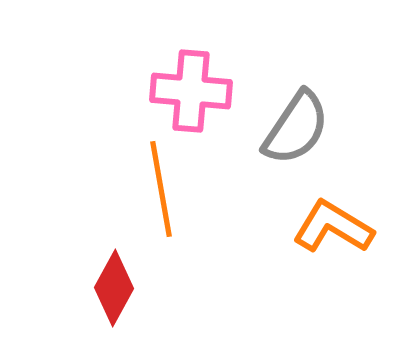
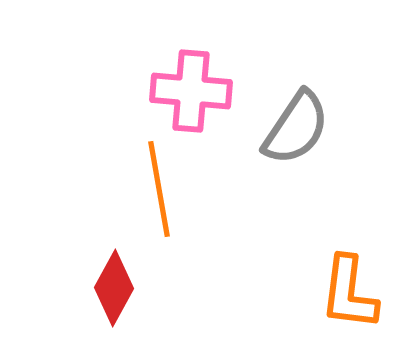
orange line: moved 2 px left
orange L-shape: moved 16 px right, 66 px down; rotated 114 degrees counterclockwise
